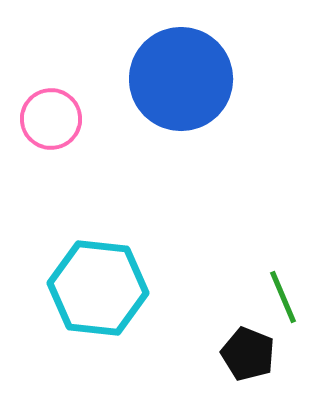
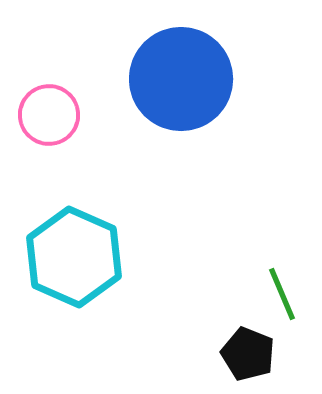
pink circle: moved 2 px left, 4 px up
cyan hexagon: moved 24 px left, 31 px up; rotated 18 degrees clockwise
green line: moved 1 px left, 3 px up
